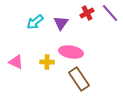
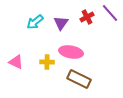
red cross: moved 4 px down
brown rectangle: rotated 30 degrees counterclockwise
